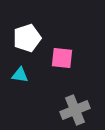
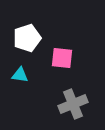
gray cross: moved 2 px left, 6 px up
